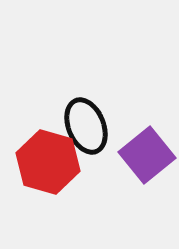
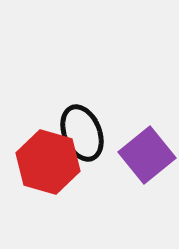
black ellipse: moved 4 px left, 7 px down
